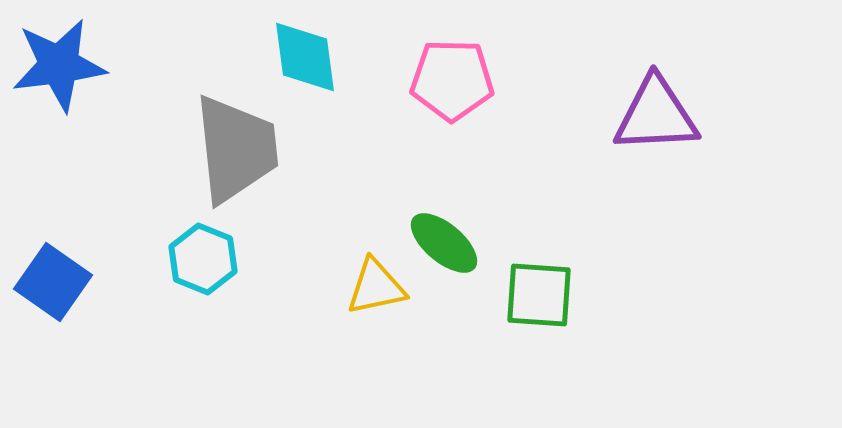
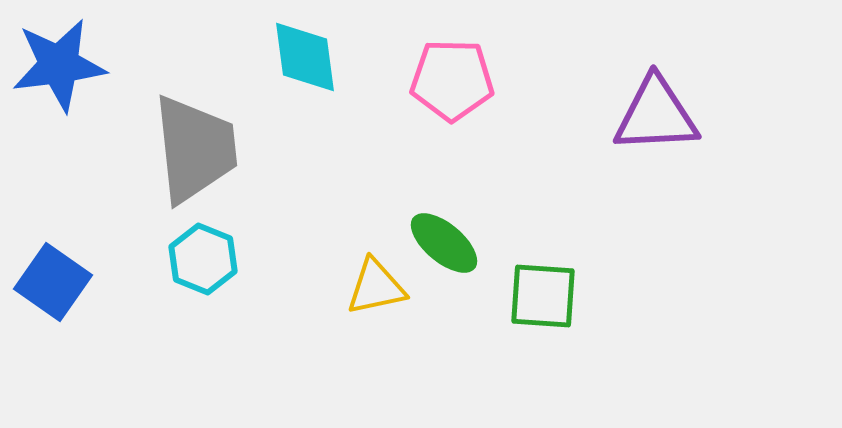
gray trapezoid: moved 41 px left
green square: moved 4 px right, 1 px down
